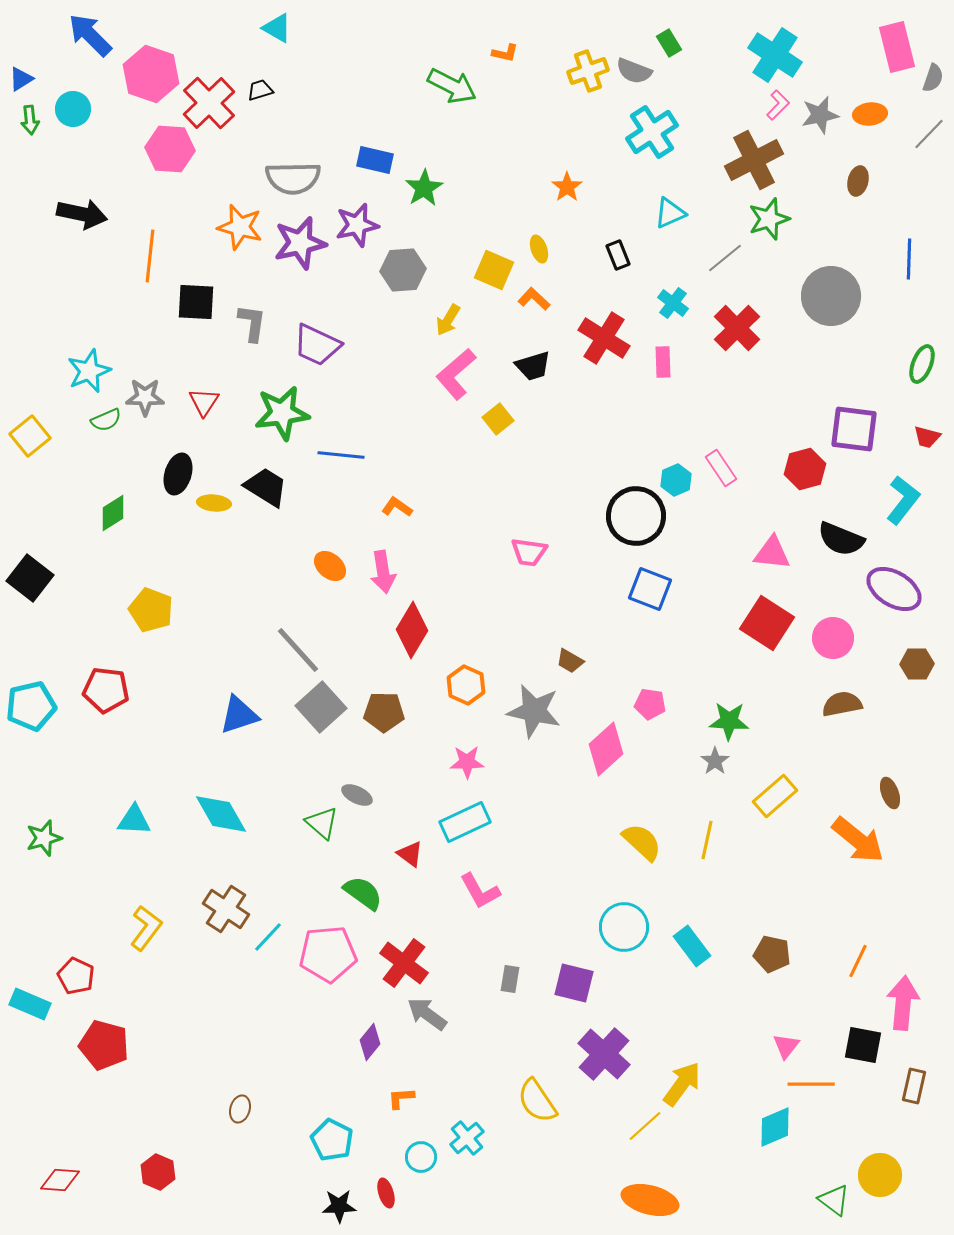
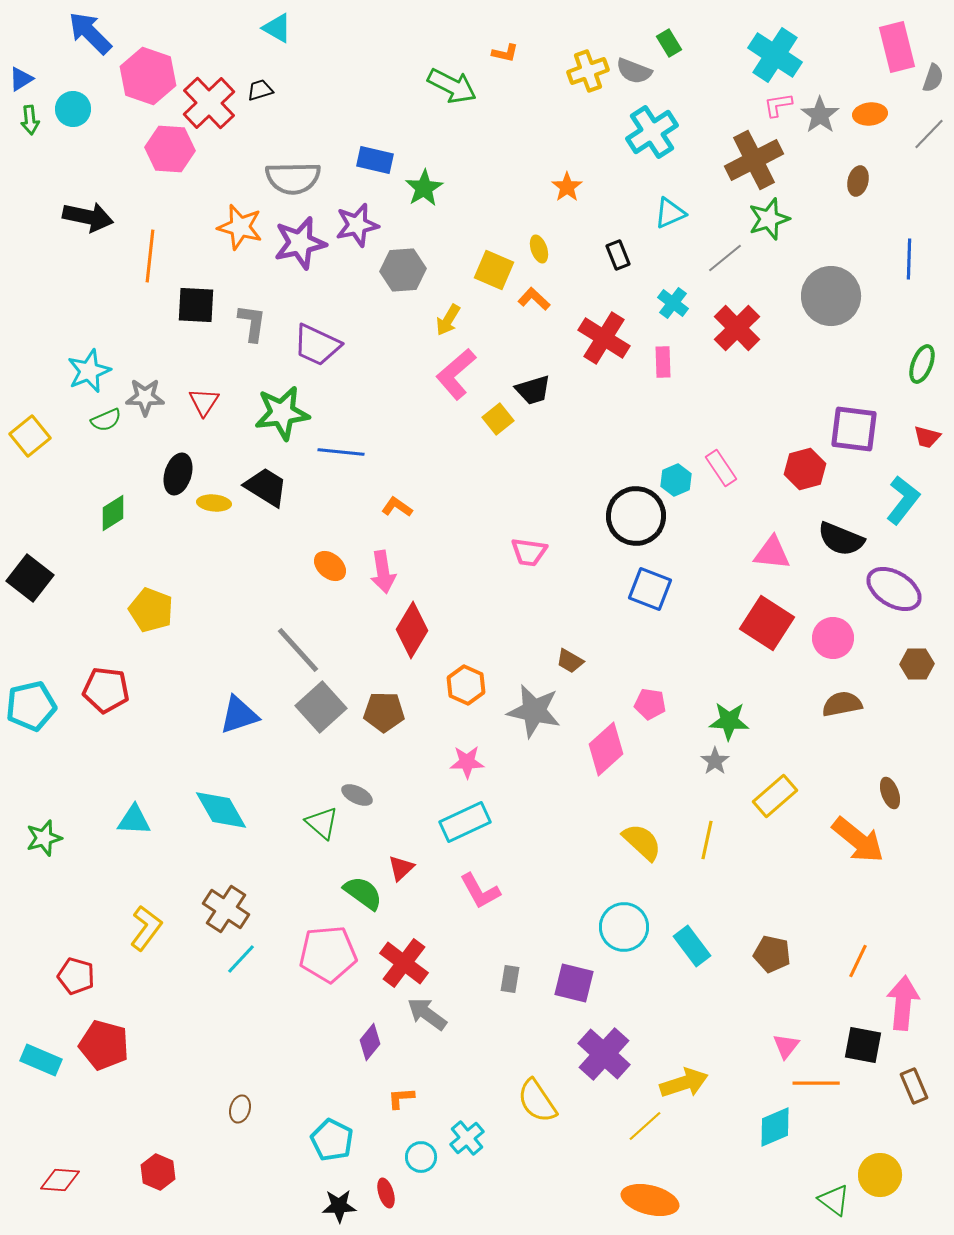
blue arrow at (90, 35): moved 2 px up
pink hexagon at (151, 74): moved 3 px left, 2 px down
pink L-shape at (778, 105): rotated 144 degrees counterclockwise
gray star at (820, 115): rotated 24 degrees counterclockwise
black arrow at (82, 214): moved 6 px right, 3 px down
black square at (196, 302): moved 3 px down
black trapezoid at (533, 366): moved 24 px down
blue line at (341, 455): moved 3 px up
cyan diamond at (221, 814): moved 4 px up
red triangle at (410, 854): moved 9 px left, 14 px down; rotated 40 degrees clockwise
cyan line at (268, 937): moved 27 px left, 22 px down
red pentagon at (76, 976): rotated 9 degrees counterclockwise
cyan rectangle at (30, 1004): moved 11 px right, 56 px down
yellow arrow at (682, 1084): moved 2 px right, 1 px up; rotated 36 degrees clockwise
orange line at (811, 1084): moved 5 px right, 1 px up
brown rectangle at (914, 1086): rotated 36 degrees counterclockwise
